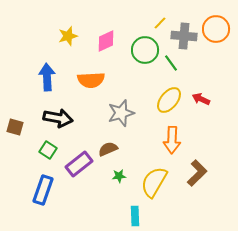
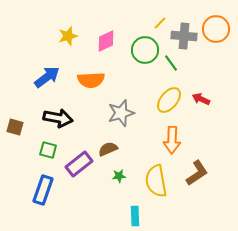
blue arrow: rotated 56 degrees clockwise
green square: rotated 18 degrees counterclockwise
brown L-shape: rotated 12 degrees clockwise
yellow semicircle: moved 2 px right, 1 px up; rotated 40 degrees counterclockwise
